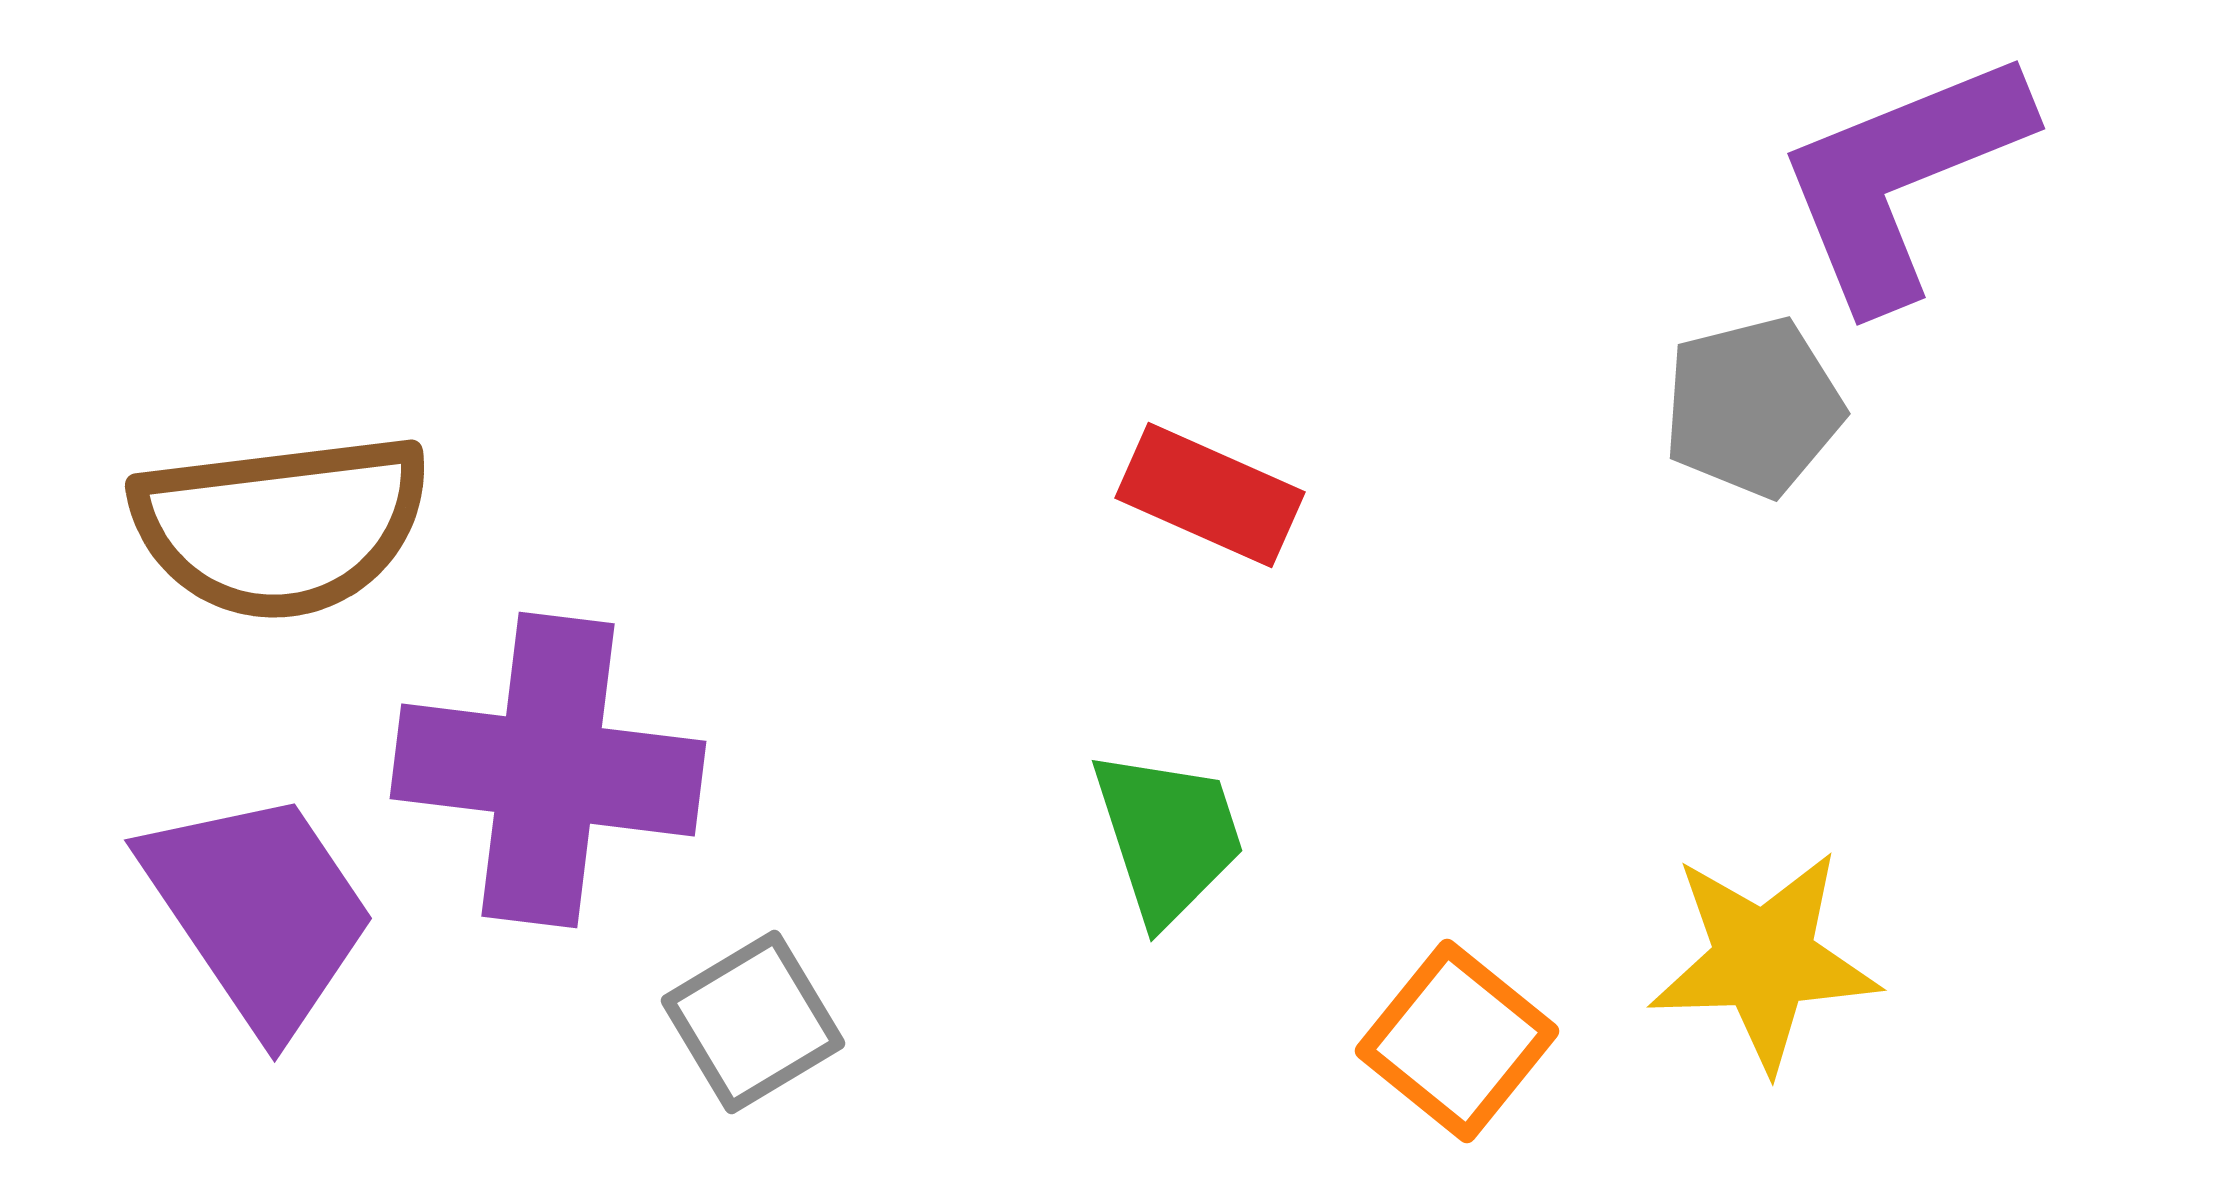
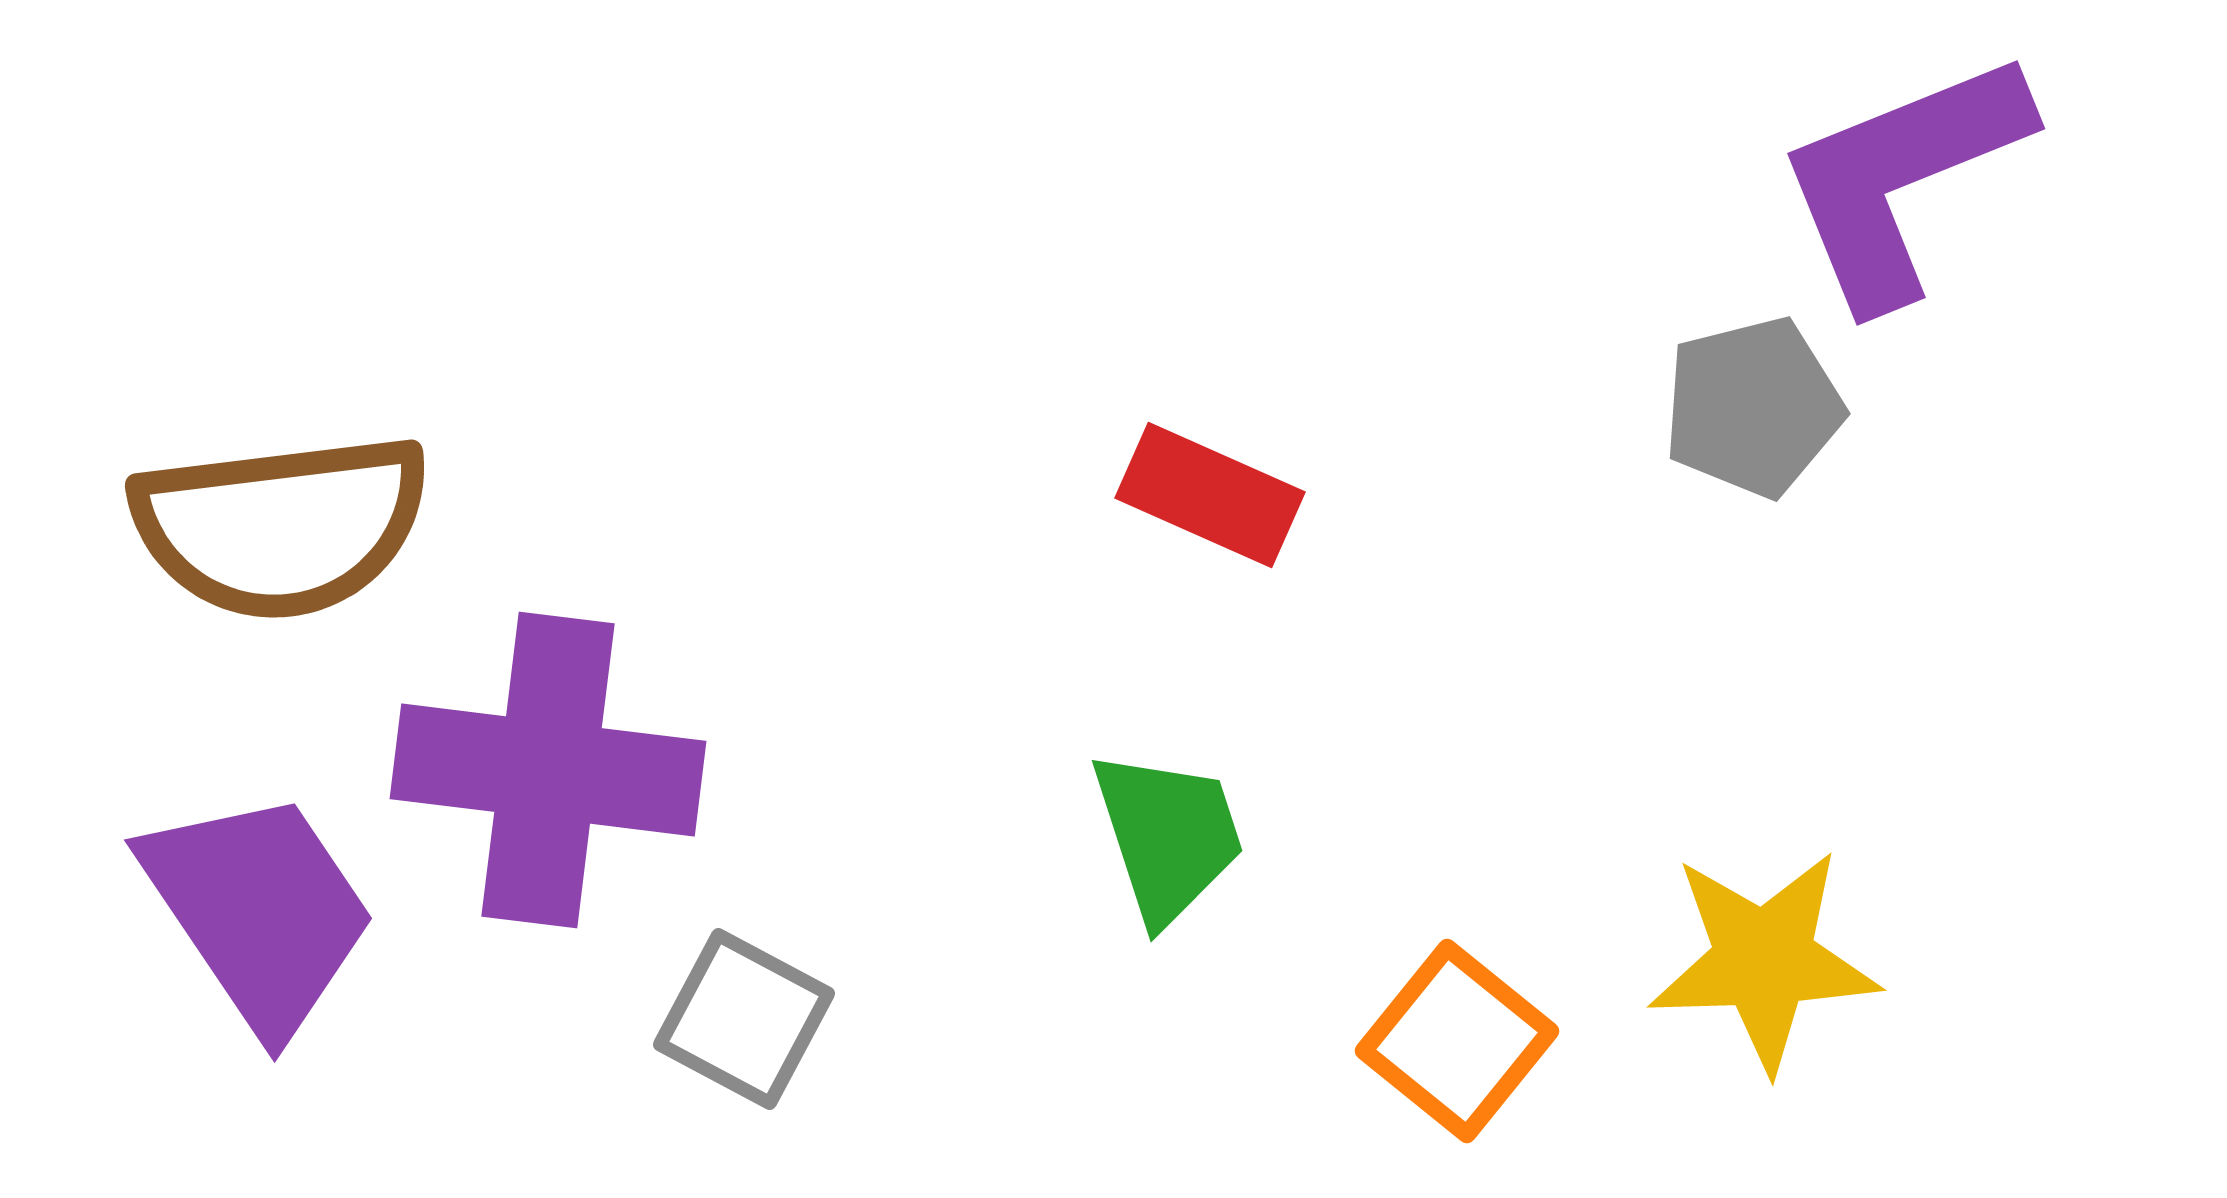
gray square: moved 9 px left, 3 px up; rotated 31 degrees counterclockwise
